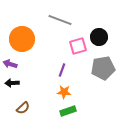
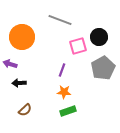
orange circle: moved 2 px up
gray pentagon: rotated 20 degrees counterclockwise
black arrow: moved 7 px right
brown semicircle: moved 2 px right, 2 px down
